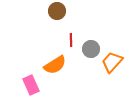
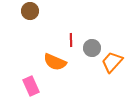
brown circle: moved 27 px left
gray circle: moved 1 px right, 1 px up
orange semicircle: moved 3 px up; rotated 55 degrees clockwise
pink rectangle: moved 1 px down
